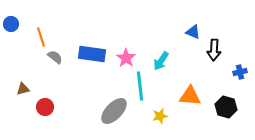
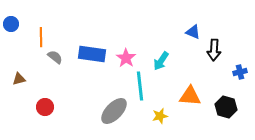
orange line: rotated 18 degrees clockwise
brown triangle: moved 4 px left, 10 px up
